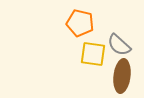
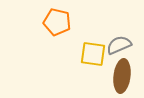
orange pentagon: moved 23 px left, 1 px up
gray semicircle: rotated 115 degrees clockwise
